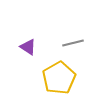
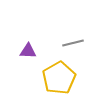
purple triangle: moved 4 px down; rotated 30 degrees counterclockwise
